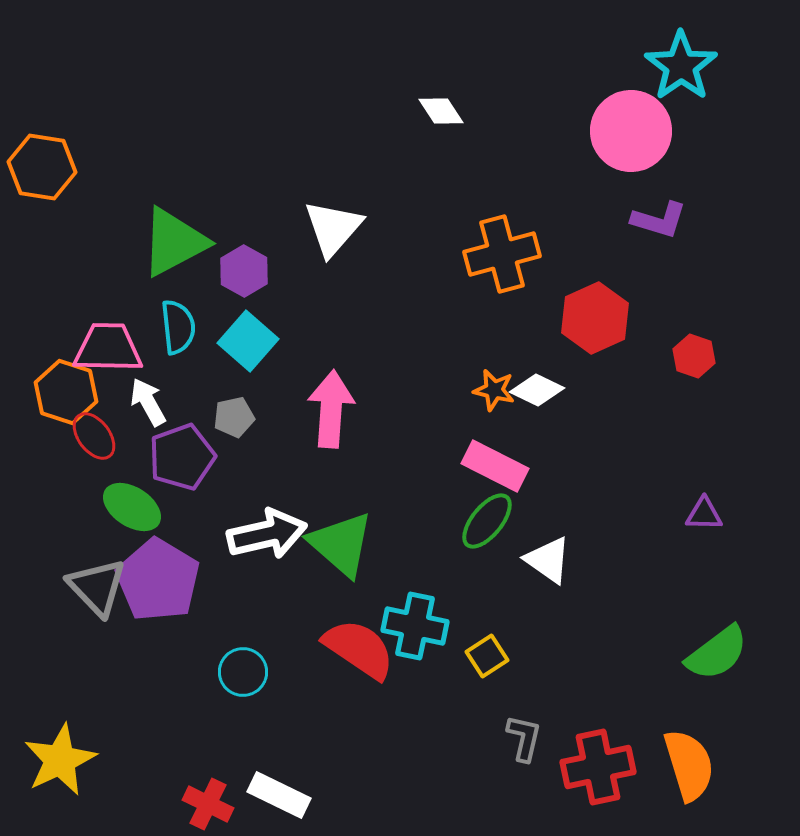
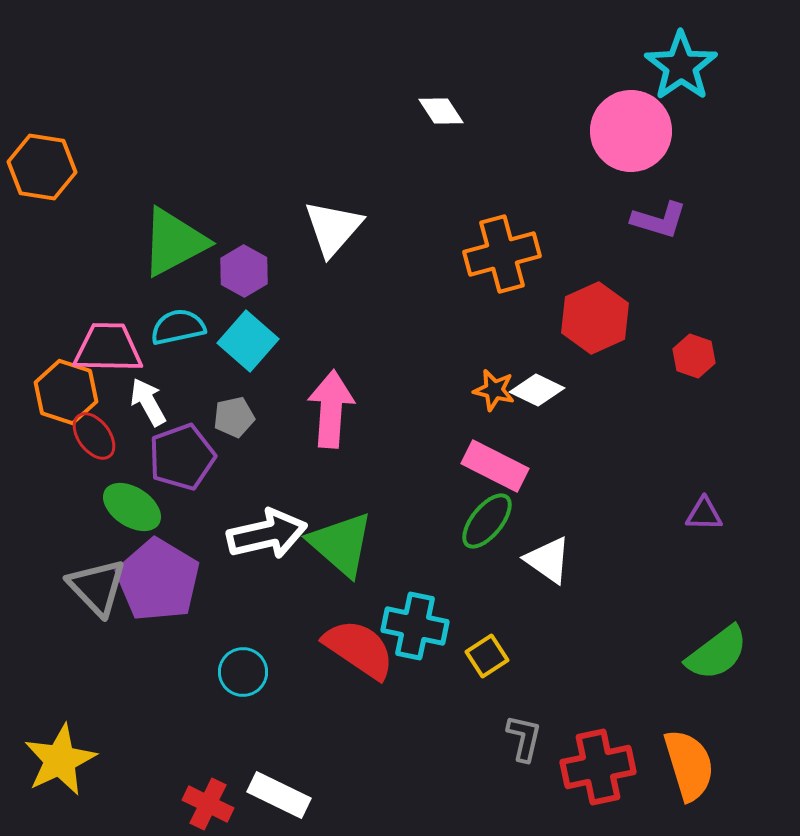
cyan semicircle at (178, 327): rotated 96 degrees counterclockwise
